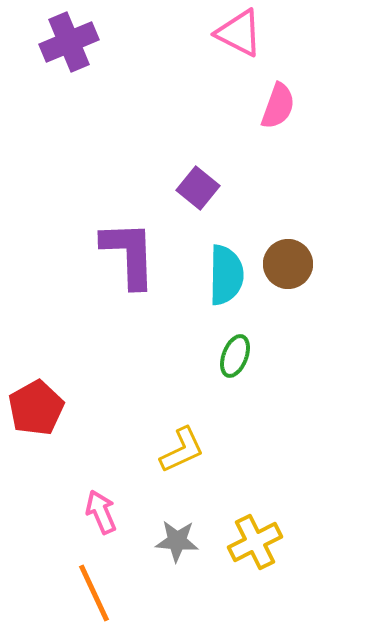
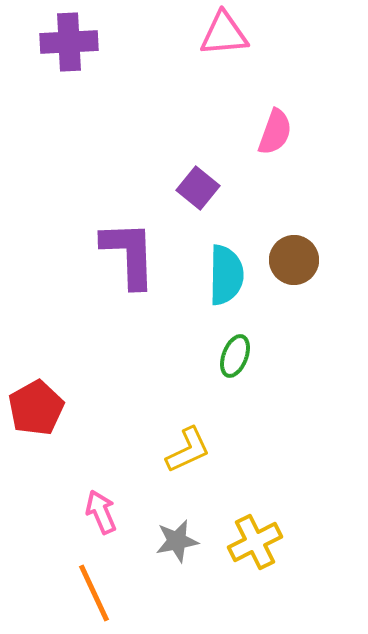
pink triangle: moved 15 px left, 1 px down; rotated 32 degrees counterclockwise
purple cross: rotated 20 degrees clockwise
pink semicircle: moved 3 px left, 26 px down
brown circle: moved 6 px right, 4 px up
yellow L-shape: moved 6 px right
gray star: rotated 15 degrees counterclockwise
